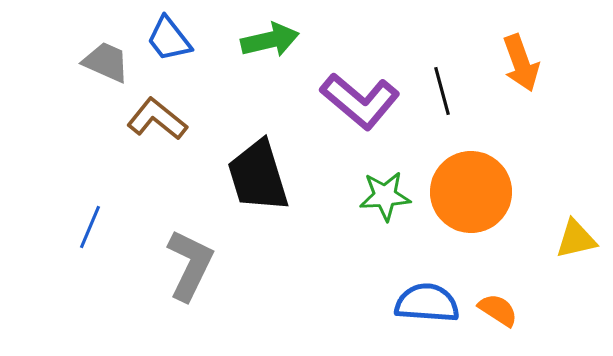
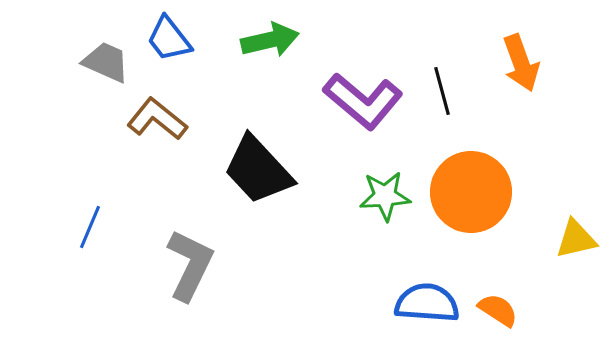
purple L-shape: moved 3 px right
black trapezoid: moved 6 px up; rotated 26 degrees counterclockwise
